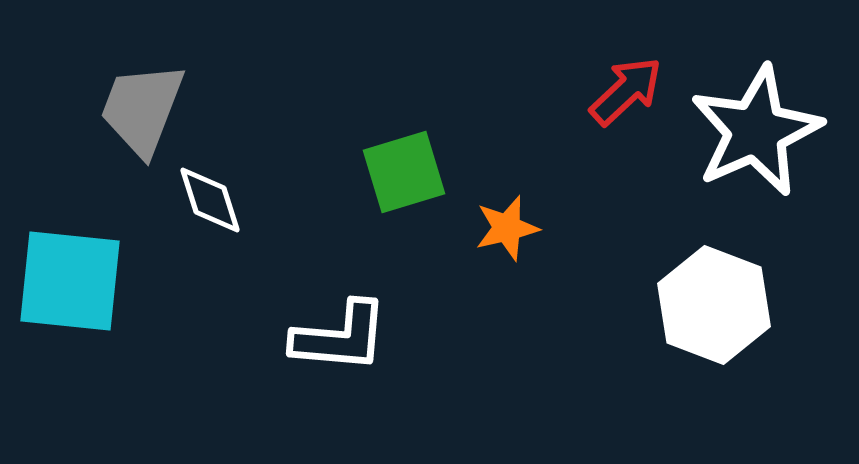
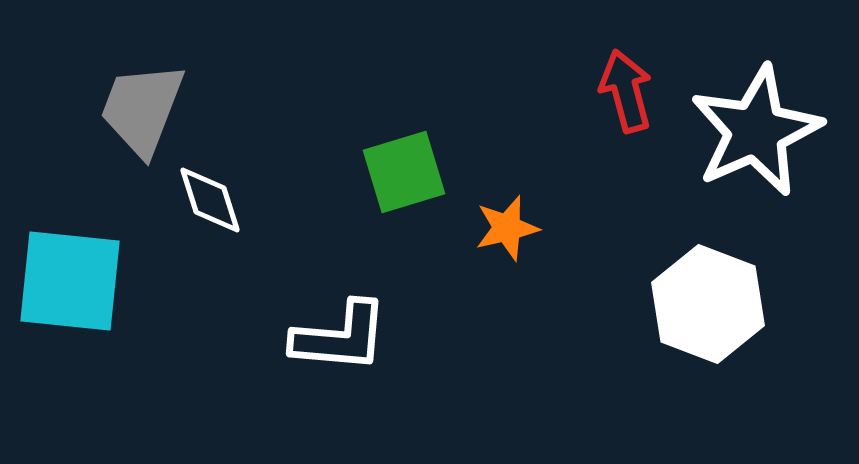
red arrow: rotated 62 degrees counterclockwise
white hexagon: moved 6 px left, 1 px up
